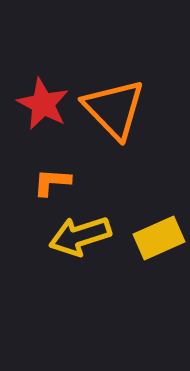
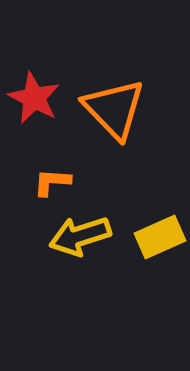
red star: moved 9 px left, 6 px up
yellow rectangle: moved 1 px right, 1 px up
